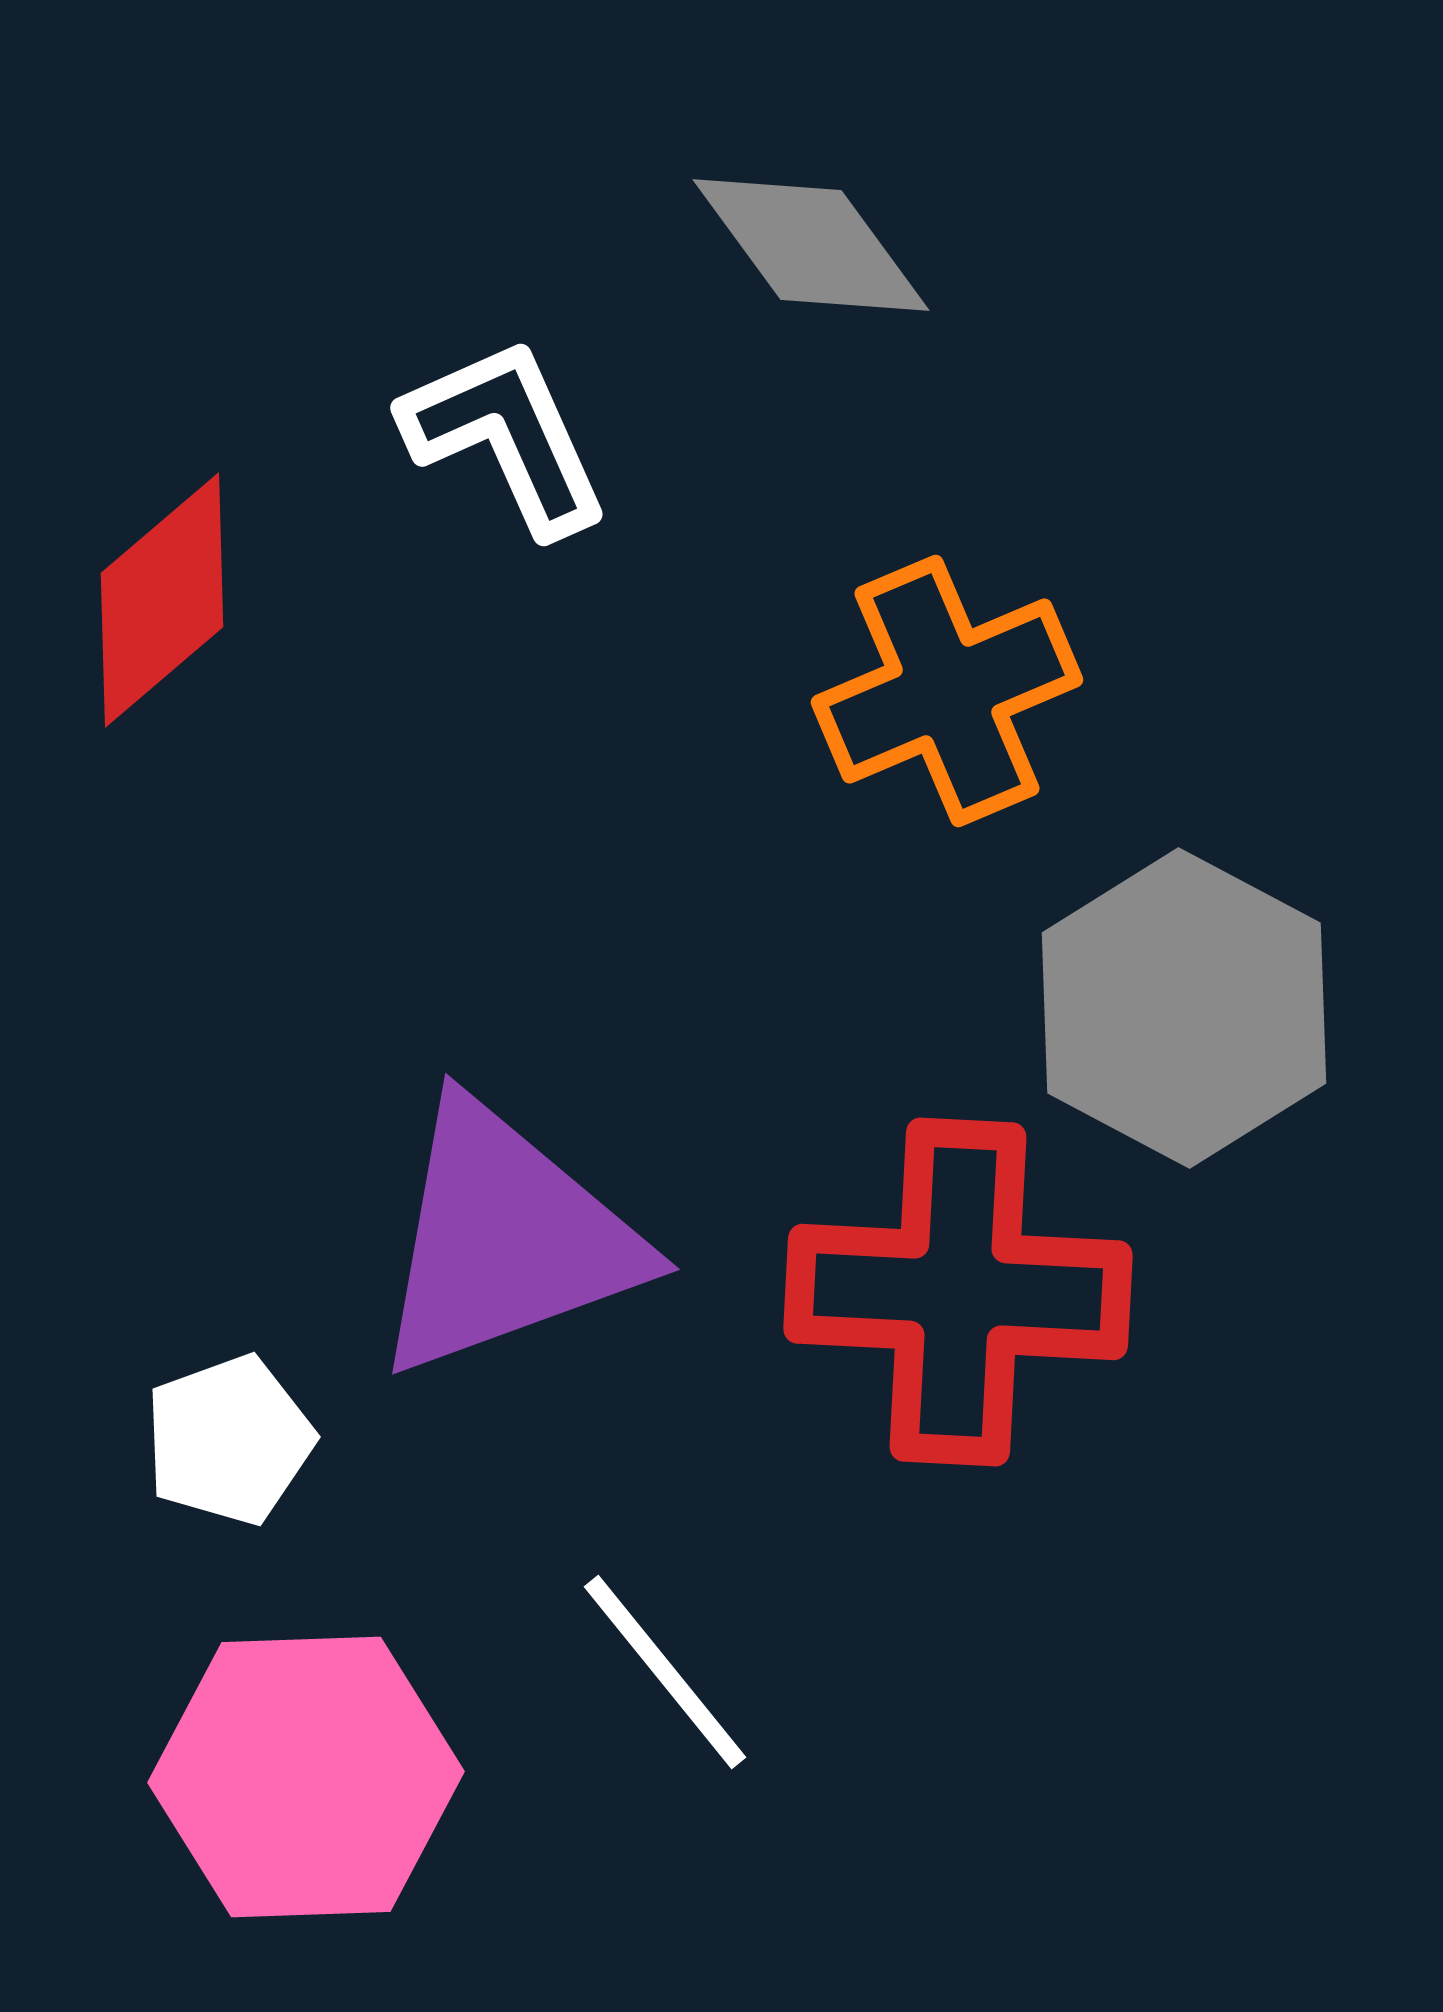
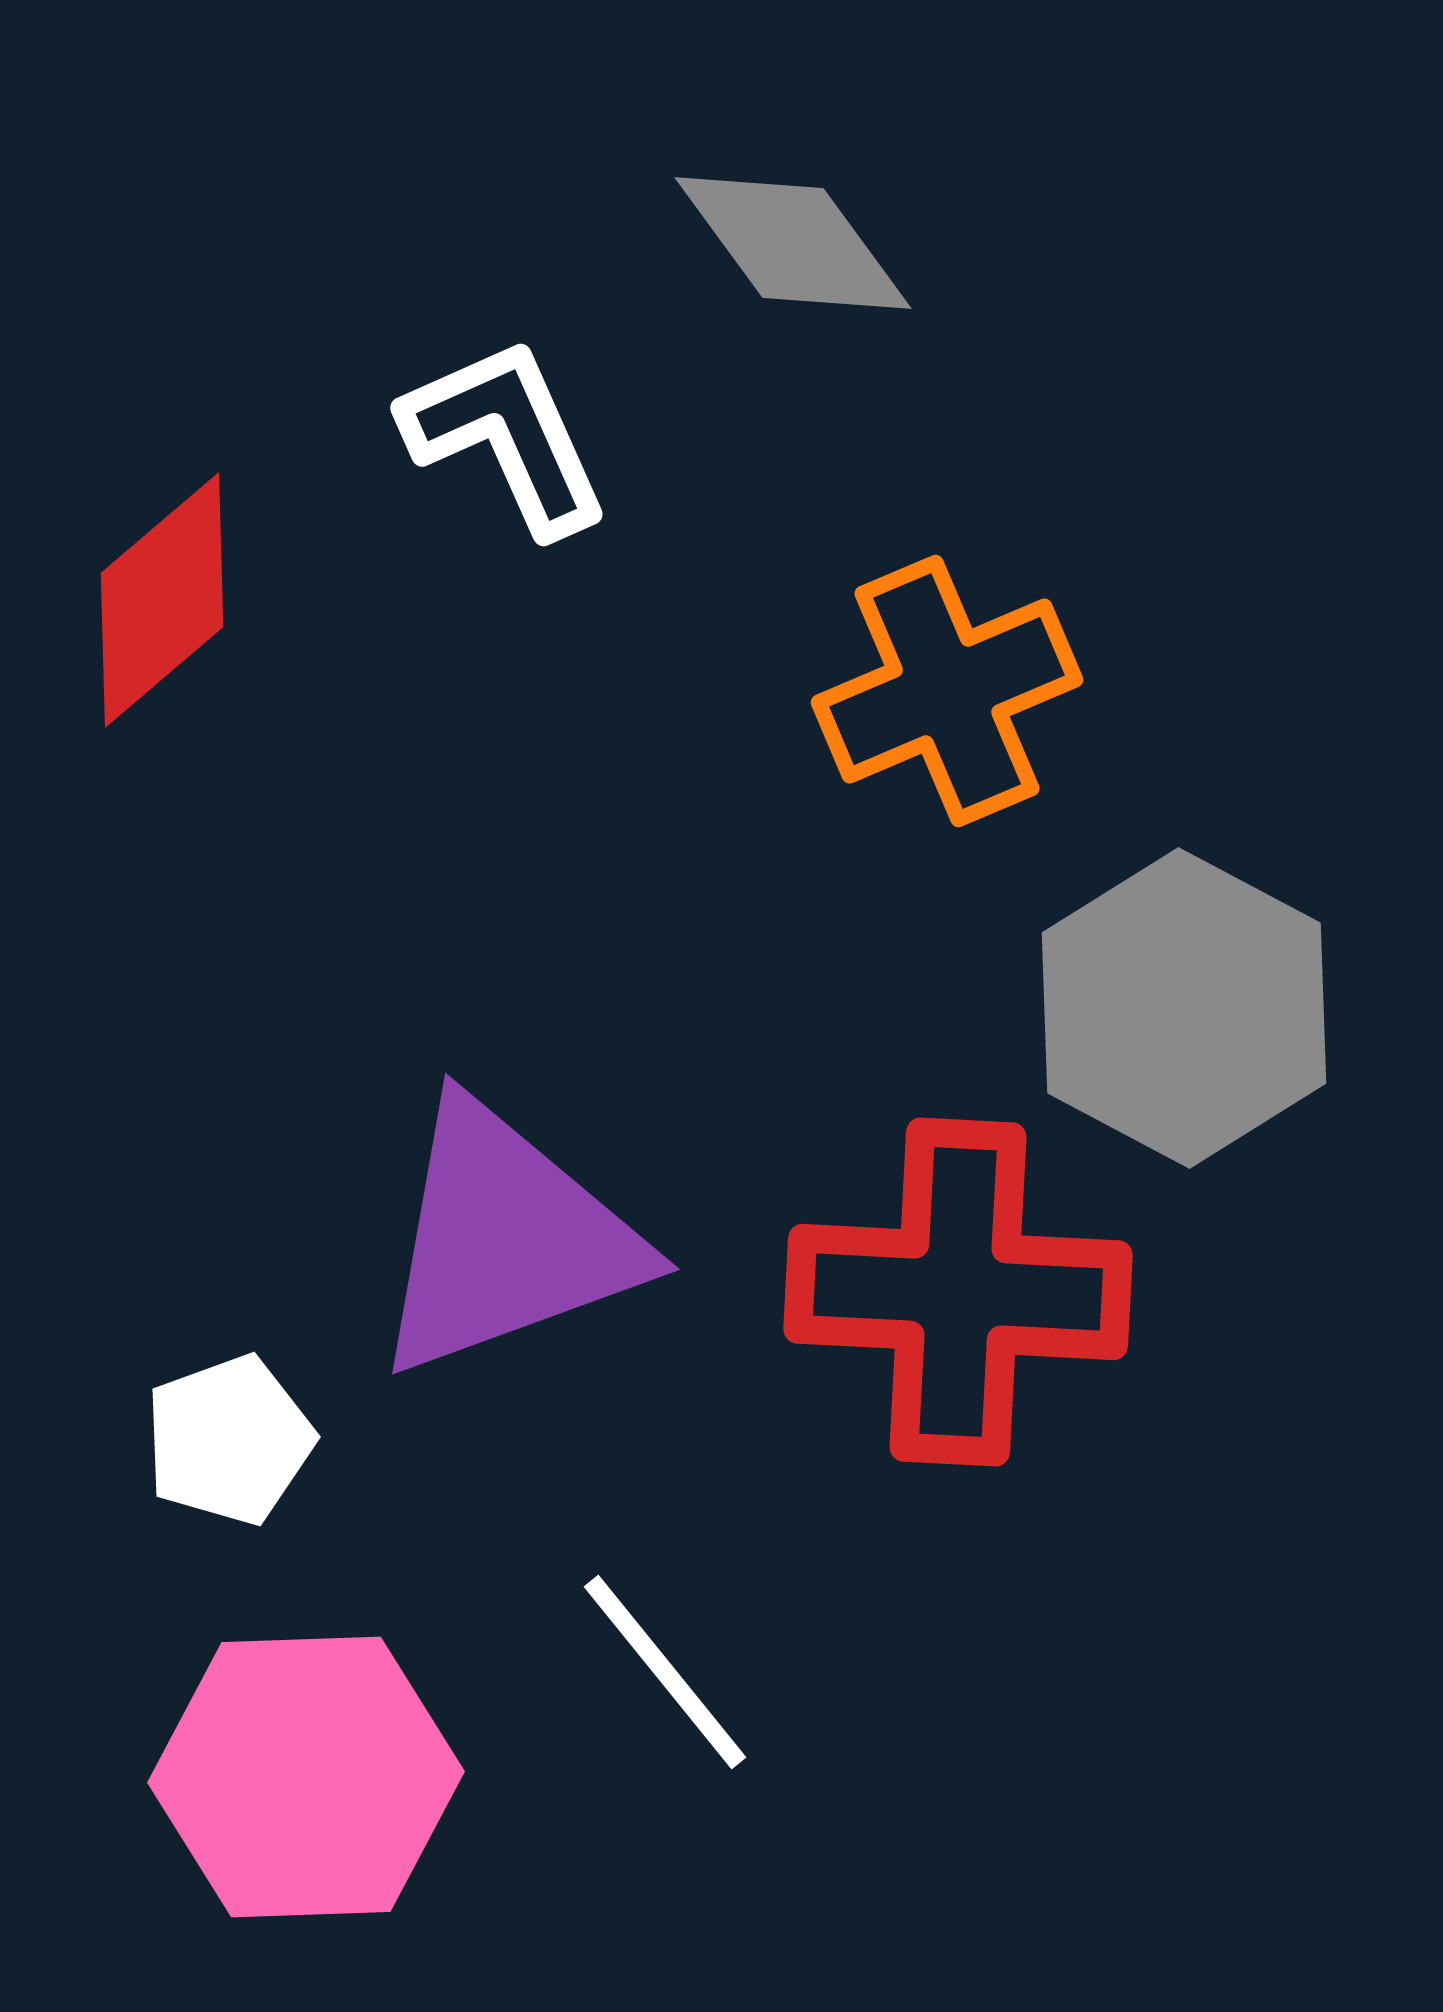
gray diamond: moved 18 px left, 2 px up
